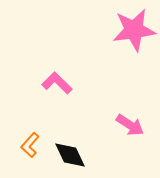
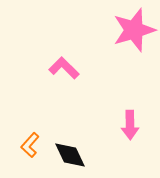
pink star: rotated 9 degrees counterclockwise
pink L-shape: moved 7 px right, 15 px up
pink arrow: rotated 56 degrees clockwise
